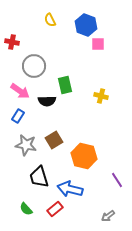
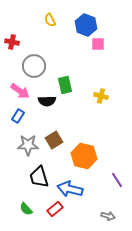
gray star: moved 2 px right; rotated 10 degrees counterclockwise
gray arrow: rotated 128 degrees counterclockwise
